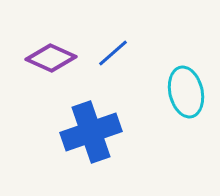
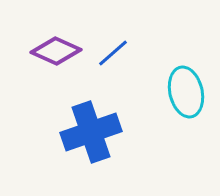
purple diamond: moved 5 px right, 7 px up
